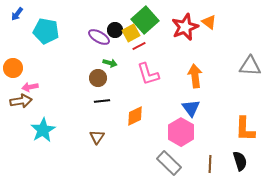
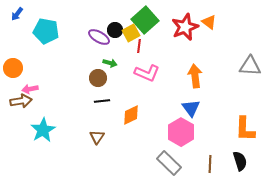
red line: rotated 56 degrees counterclockwise
pink L-shape: moved 1 px left, 1 px up; rotated 50 degrees counterclockwise
pink arrow: moved 2 px down
orange diamond: moved 4 px left, 1 px up
